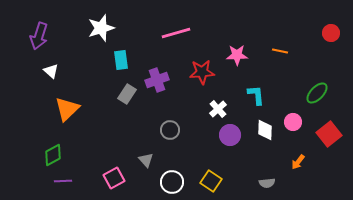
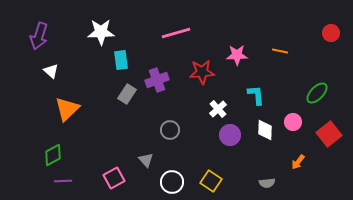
white star: moved 4 px down; rotated 16 degrees clockwise
